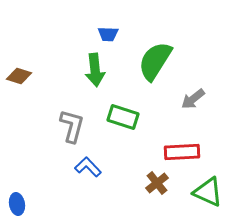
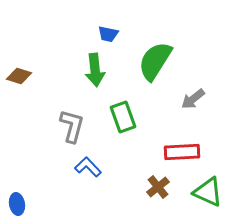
blue trapezoid: rotated 10 degrees clockwise
green rectangle: rotated 52 degrees clockwise
brown cross: moved 1 px right, 4 px down
